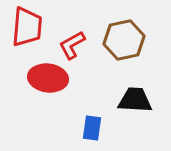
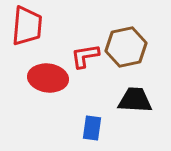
red trapezoid: moved 1 px up
brown hexagon: moved 2 px right, 7 px down
red L-shape: moved 13 px right, 11 px down; rotated 20 degrees clockwise
